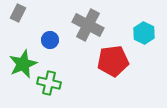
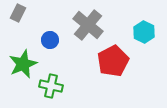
gray cross: rotated 12 degrees clockwise
cyan hexagon: moved 1 px up
red pentagon: rotated 20 degrees counterclockwise
green cross: moved 2 px right, 3 px down
